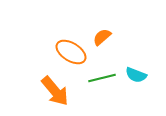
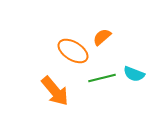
orange ellipse: moved 2 px right, 1 px up
cyan semicircle: moved 2 px left, 1 px up
